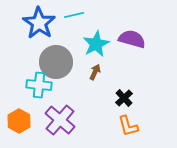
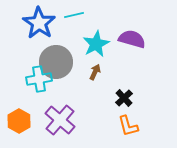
cyan cross: moved 6 px up; rotated 15 degrees counterclockwise
